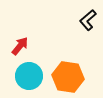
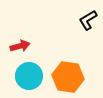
black L-shape: rotated 10 degrees clockwise
red arrow: rotated 36 degrees clockwise
